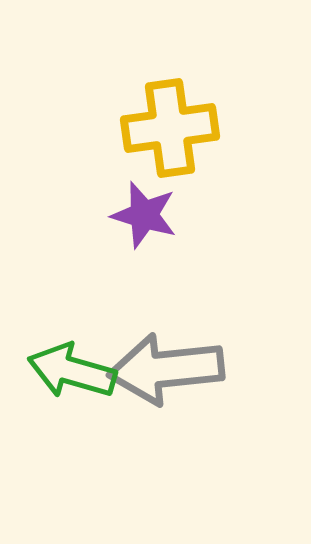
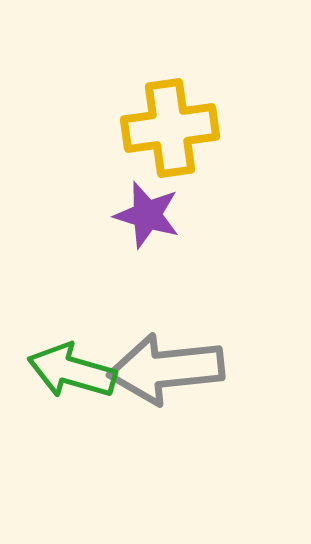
purple star: moved 3 px right
